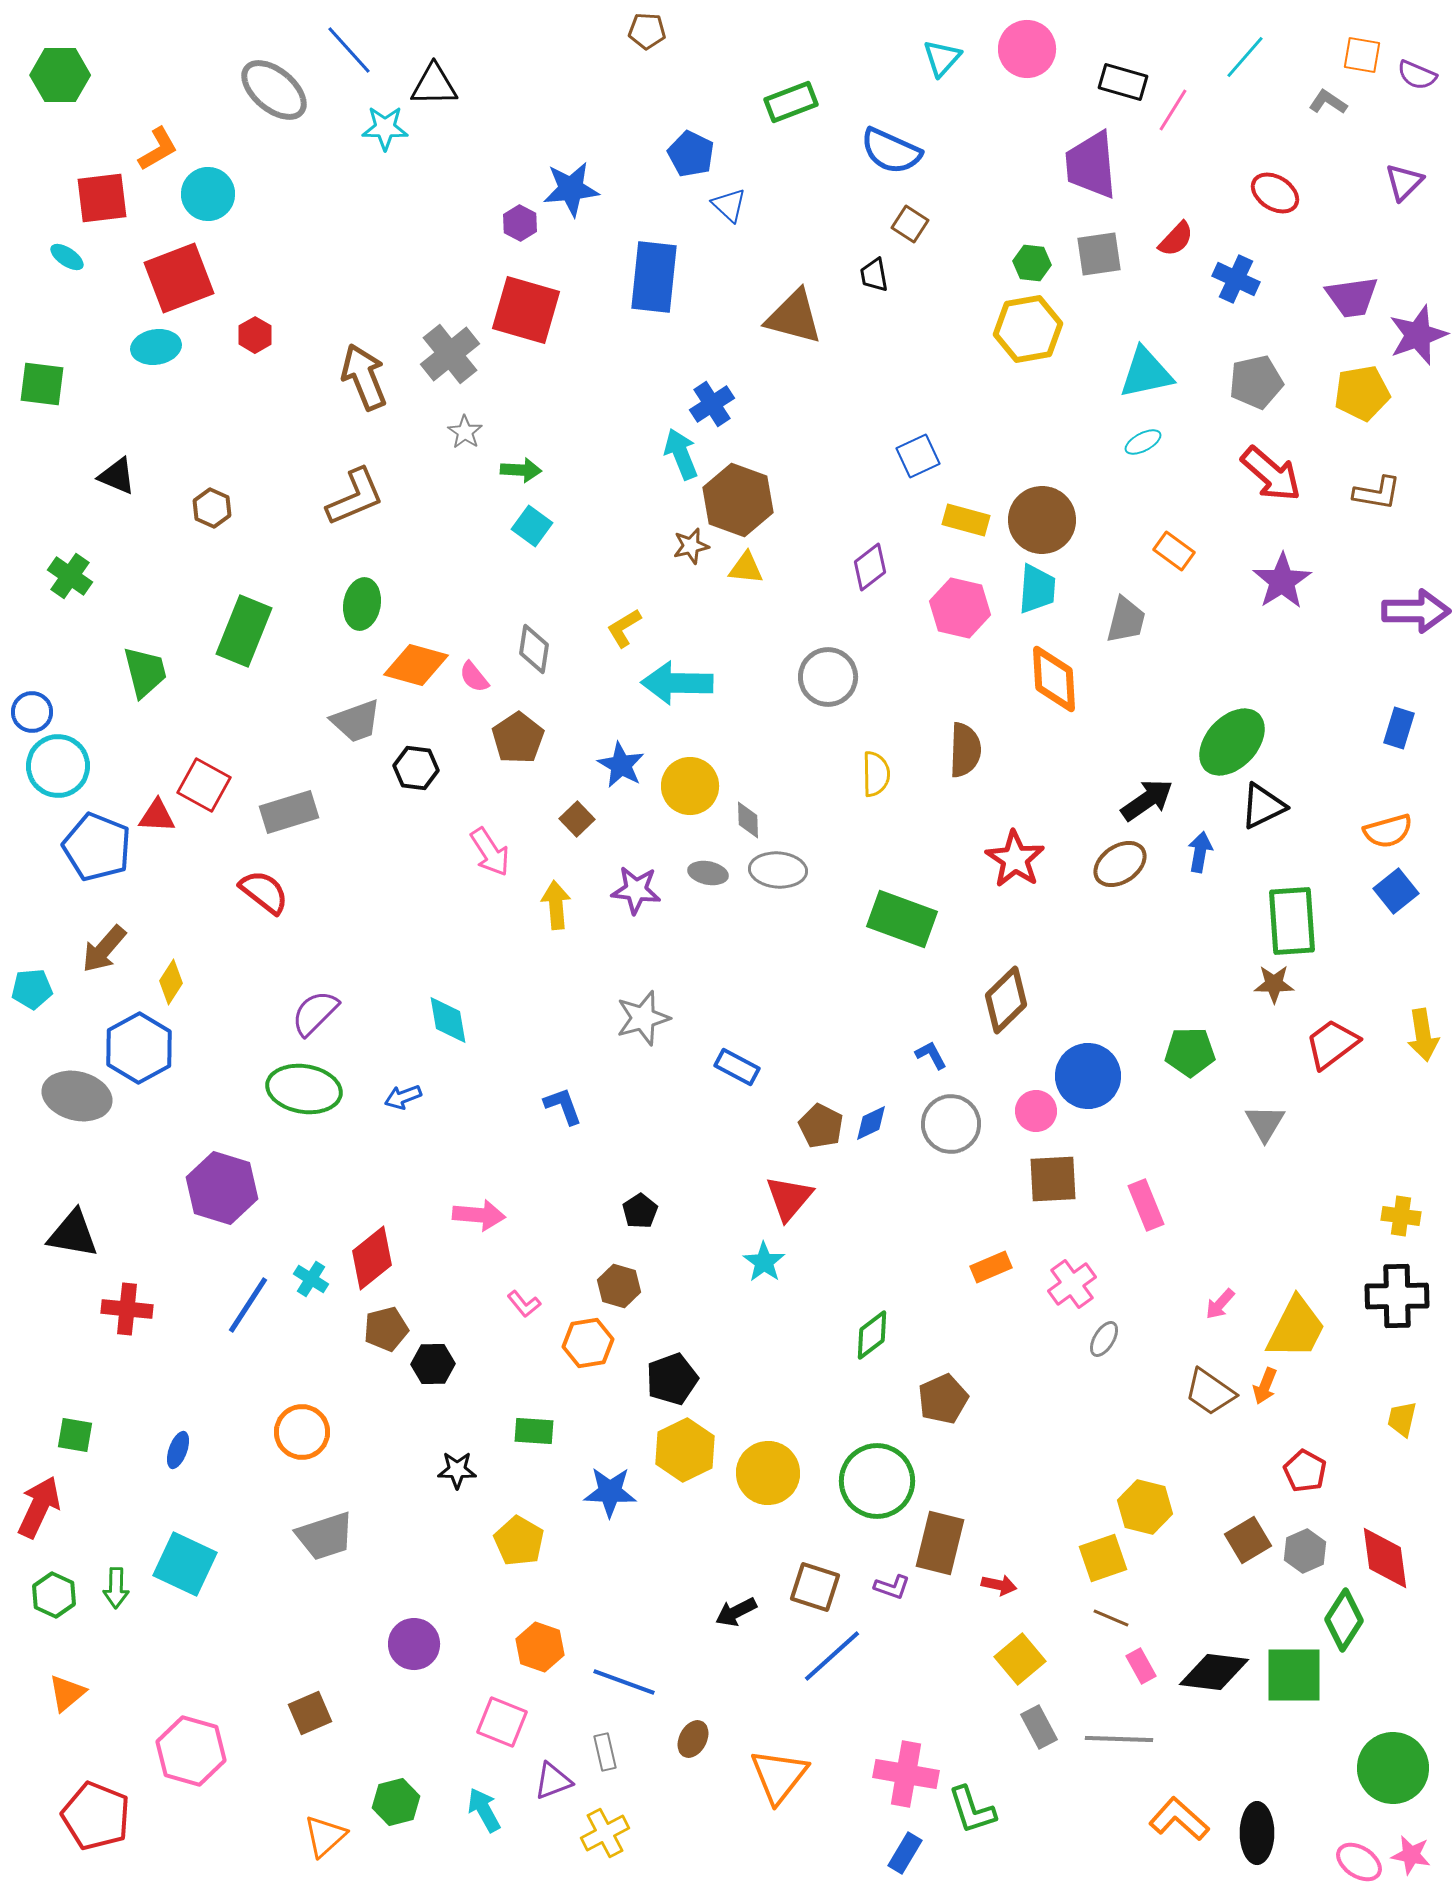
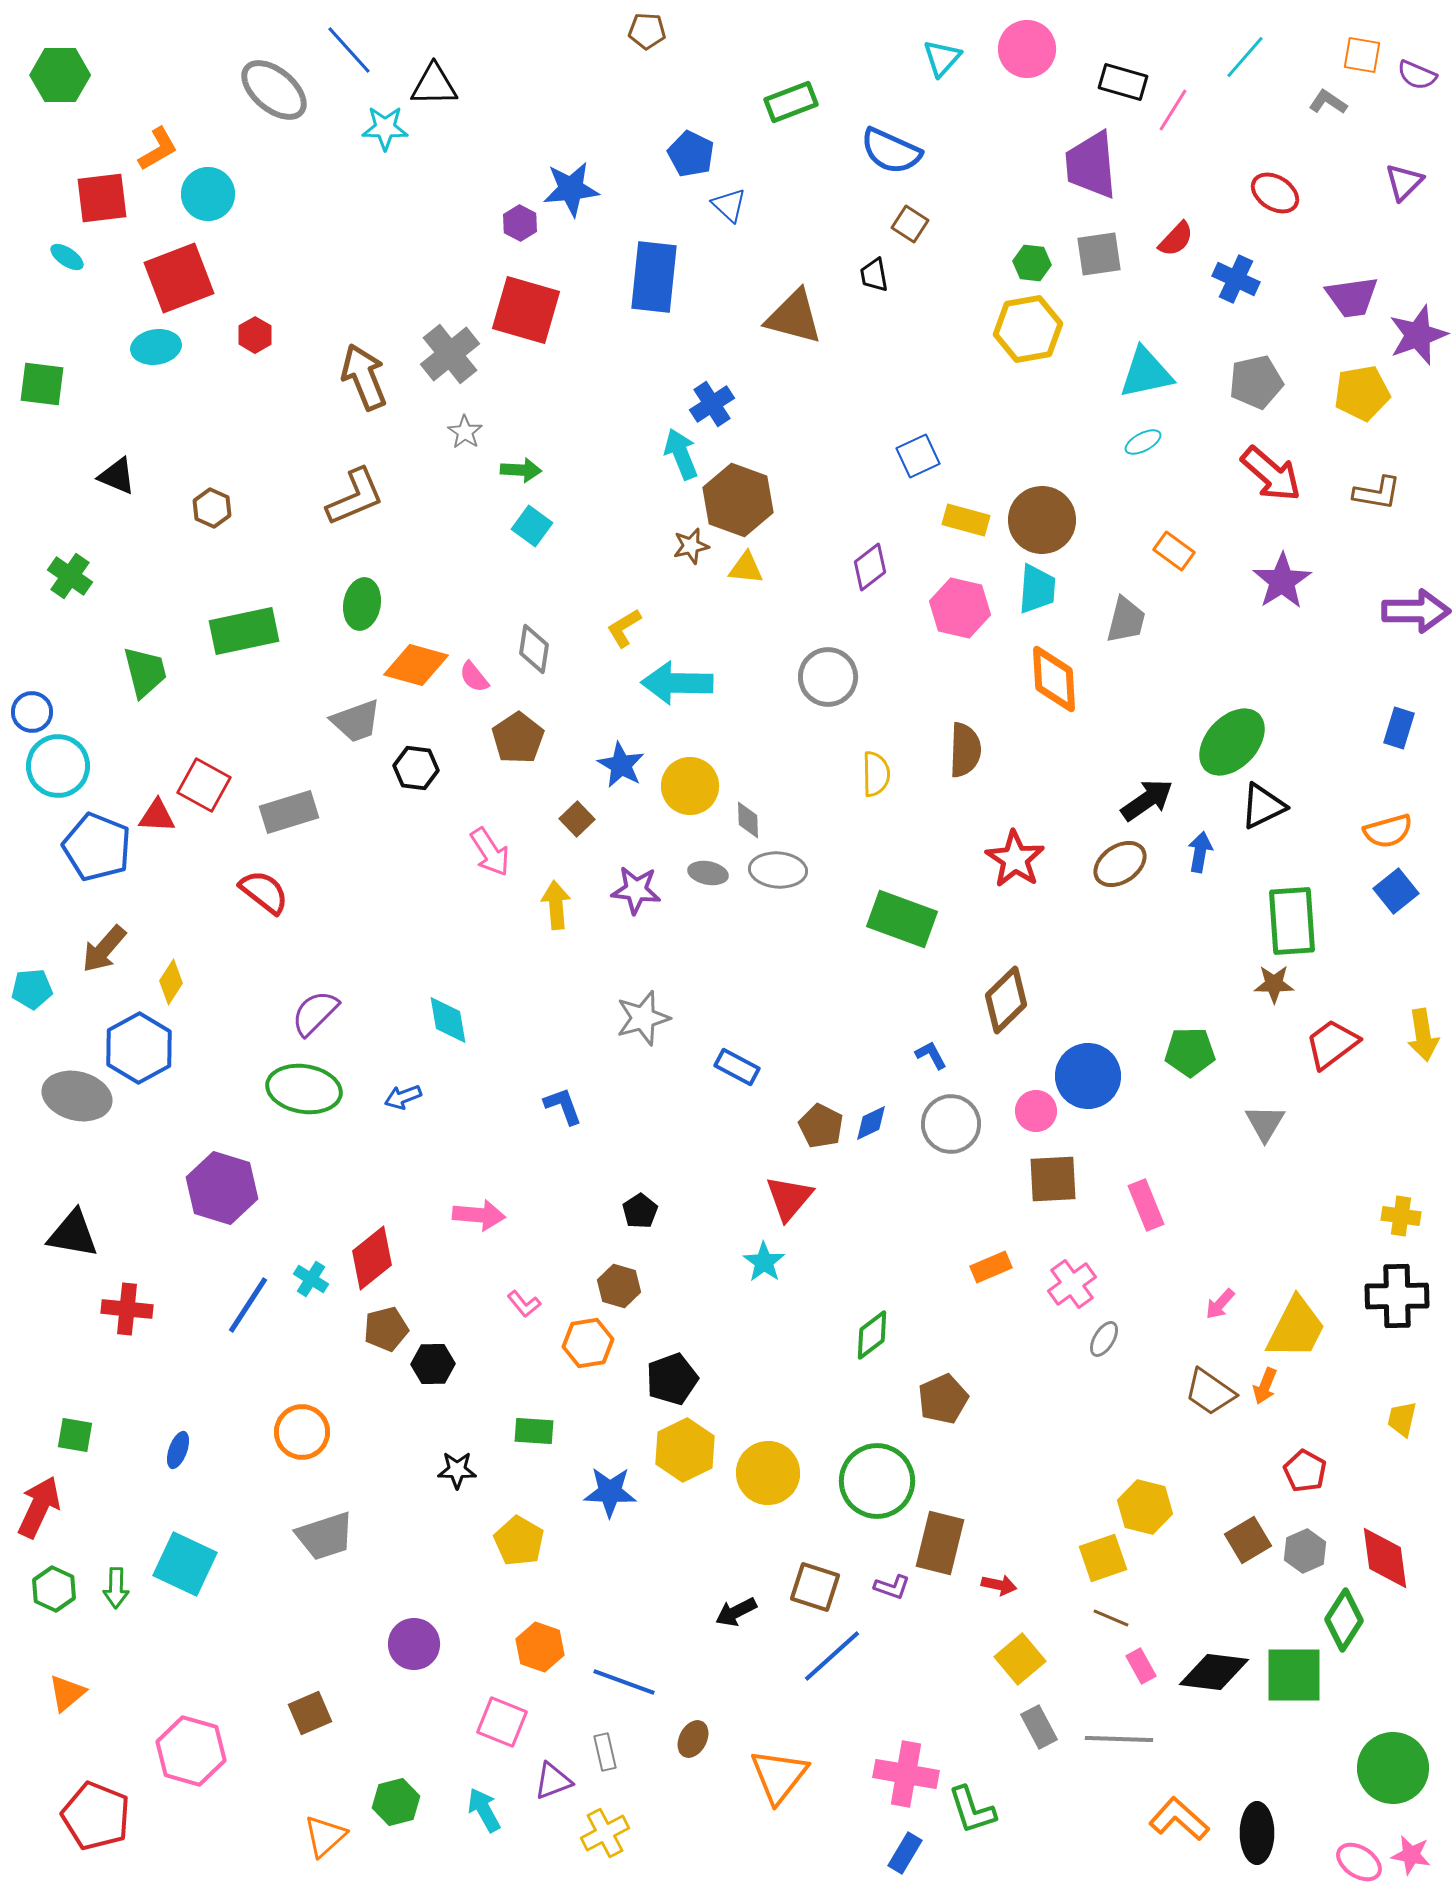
green rectangle at (244, 631): rotated 56 degrees clockwise
green hexagon at (54, 1595): moved 6 px up
